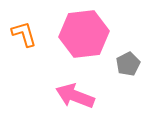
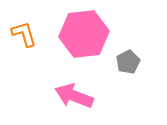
gray pentagon: moved 2 px up
pink arrow: moved 1 px left
